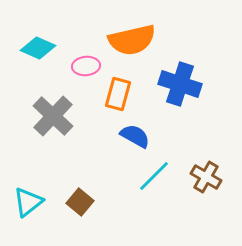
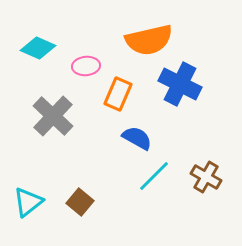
orange semicircle: moved 17 px right
blue cross: rotated 9 degrees clockwise
orange rectangle: rotated 8 degrees clockwise
blue semicircle: moved 2 px right, 2 px down
